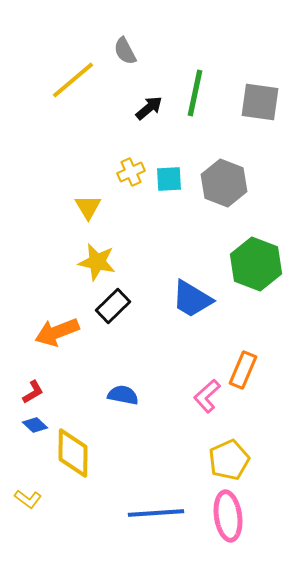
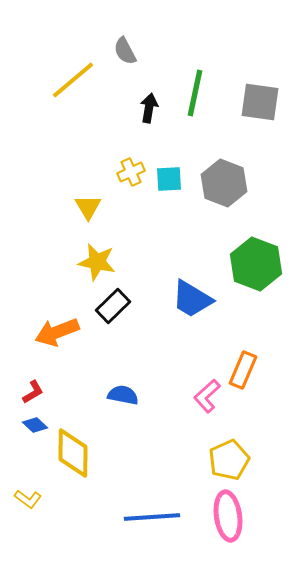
black arrow: rotated 40 degrees counterclockwise
blue line: moved 4 px left, 4 px down
